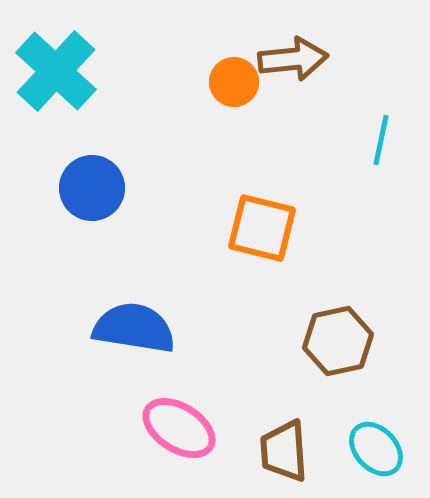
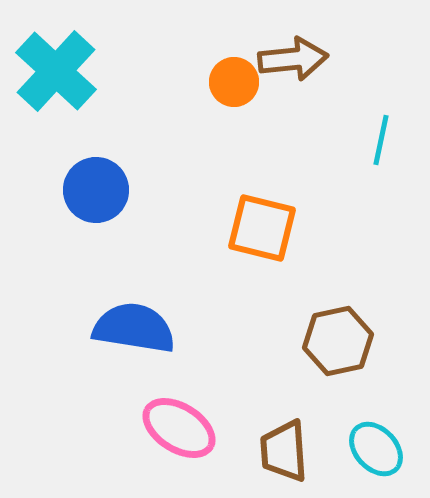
blue circle: moved 4 px right, 2 px down
